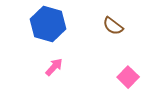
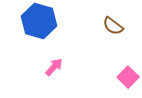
blue hexagon: moved 9 px left, 3 px up
